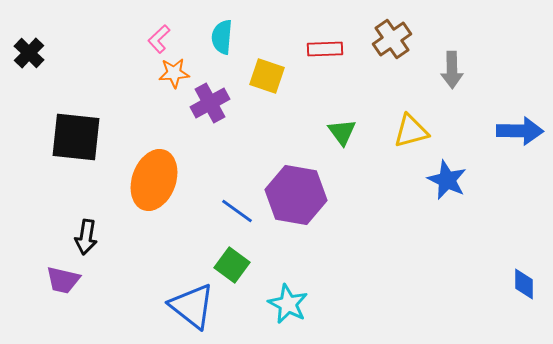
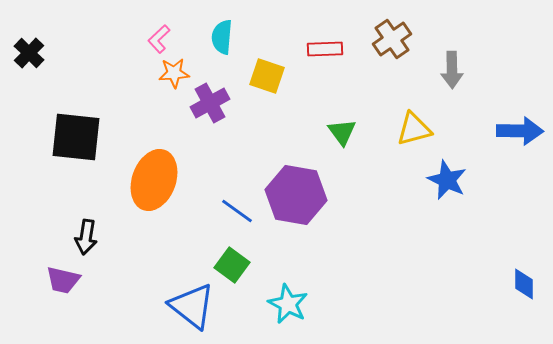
yellow triangle: moved 3 px right, 2 px up
